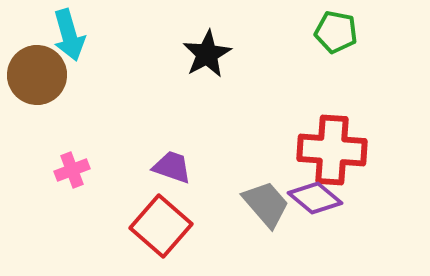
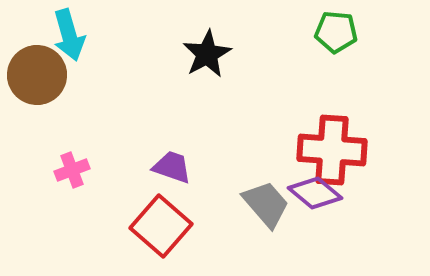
green pentagon: rotated 6 degrees counterclockwise
purple diamond: moved 5 px up
